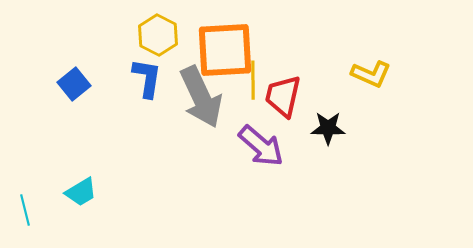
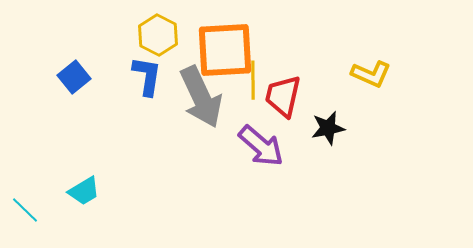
blue L-shape: moved 2 px up
blue square: moved 7 px up
black star: rotated 12 degrees counterclockwise
cyan trapezoid: moved 3 px right, 1 px up
cyan line: rotated 32 degrees counterclockwise
